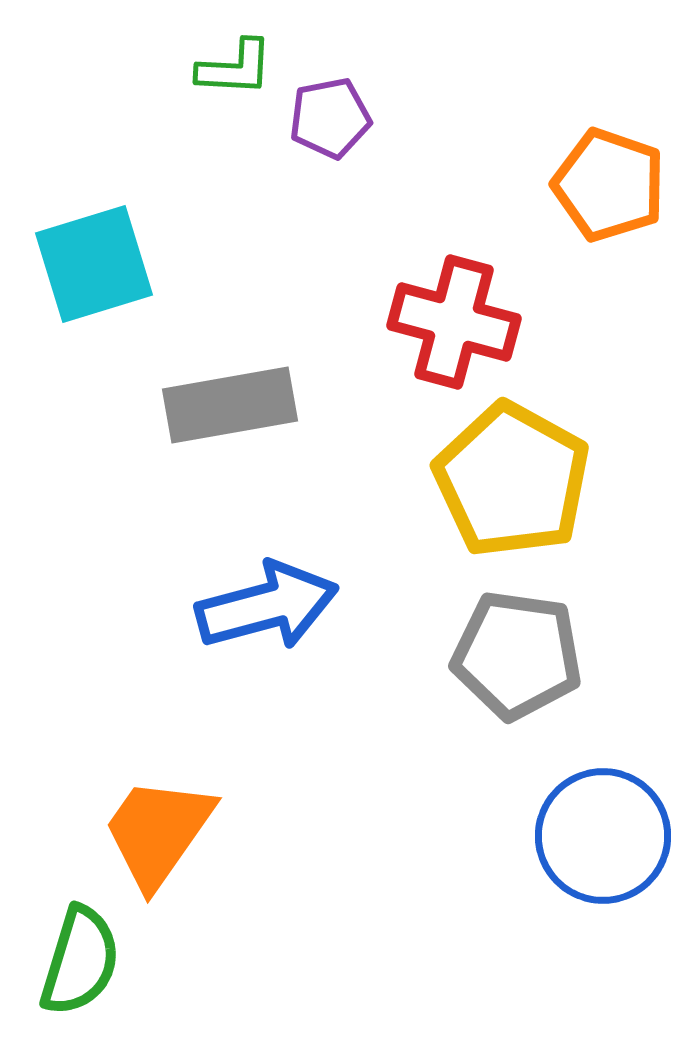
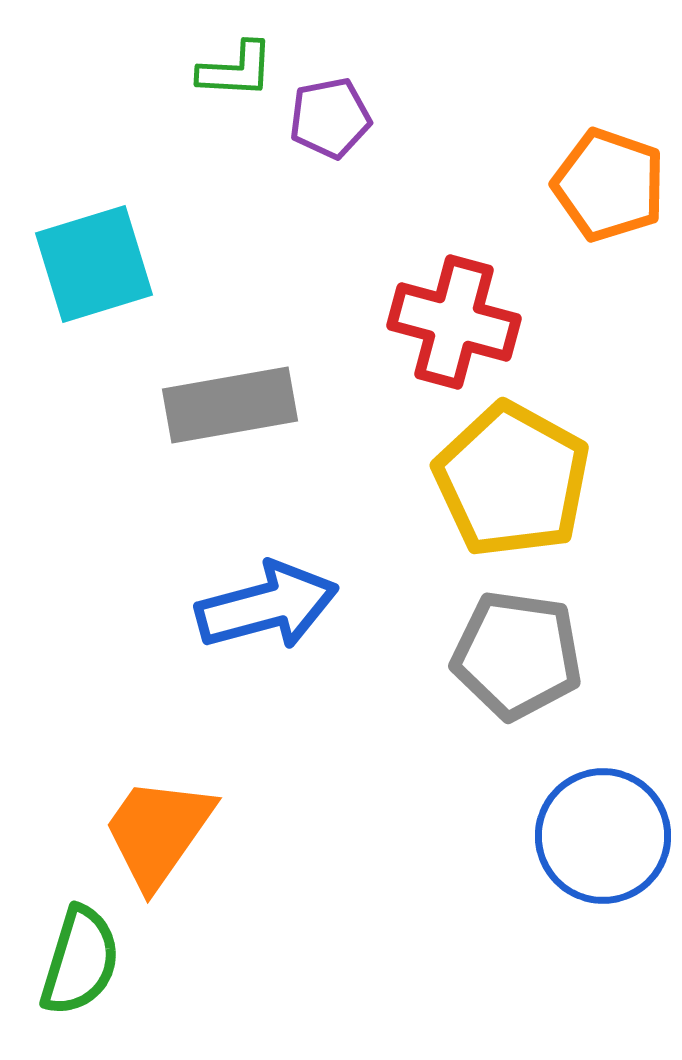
green L-shape: moved 1 px right, 2 px down
